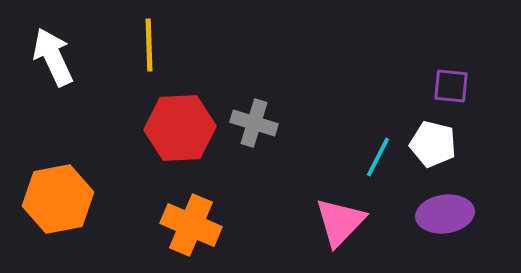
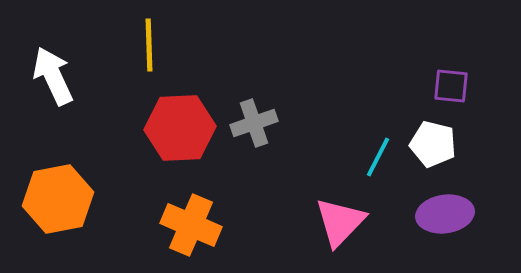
white arrow: moved 19 px down
gray cross: rotated 36 degrees counterclockwise
